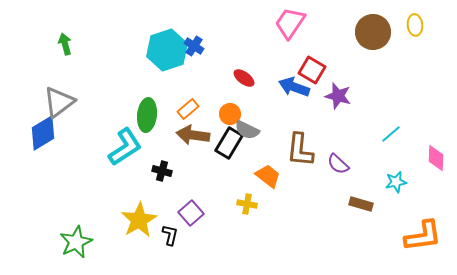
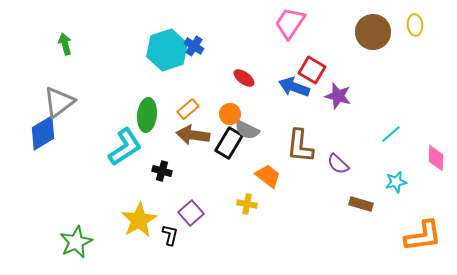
brown L-shape: moved 4 px up
